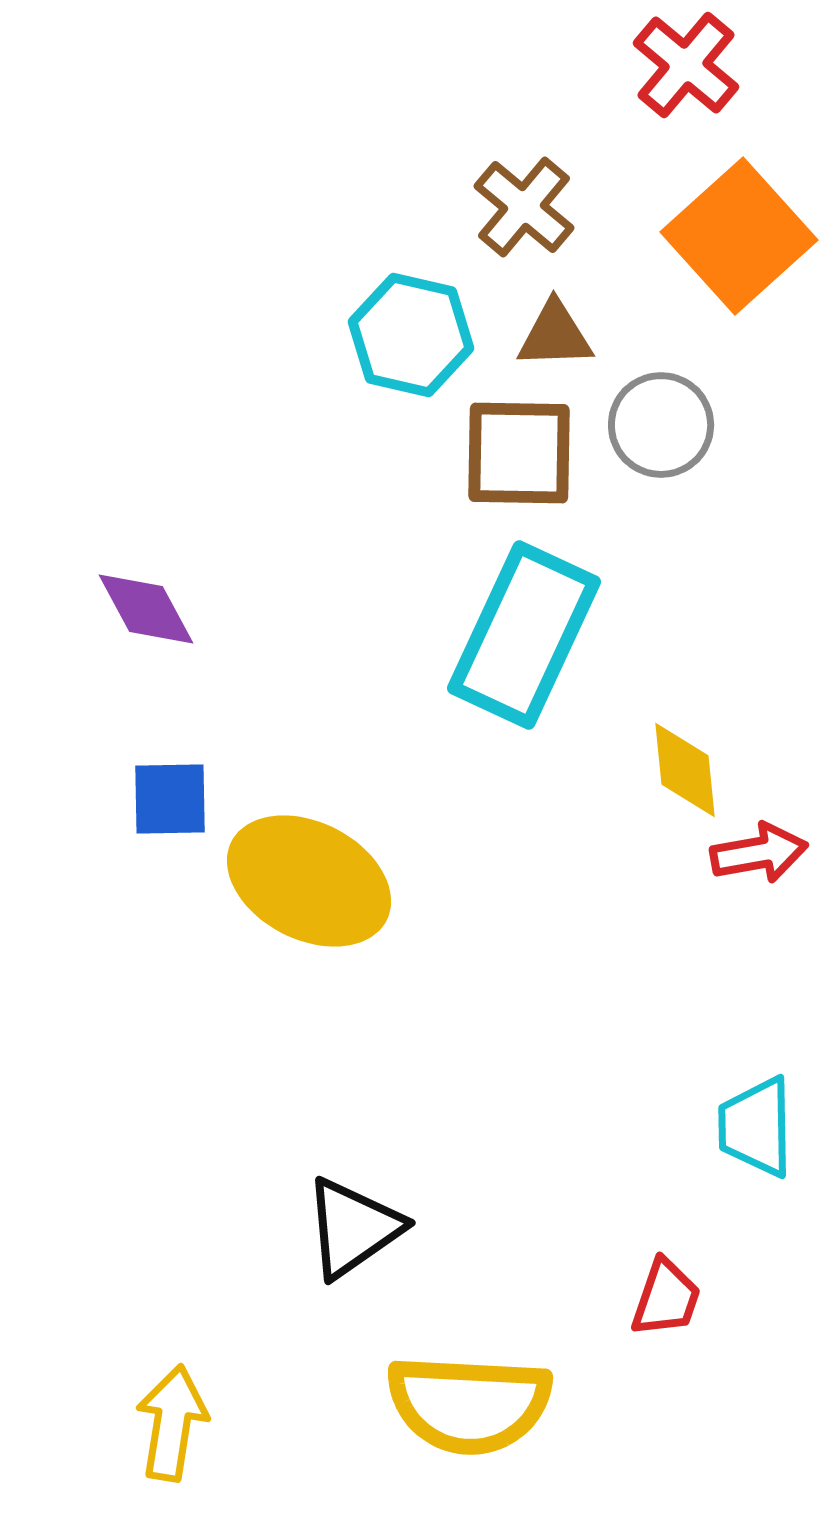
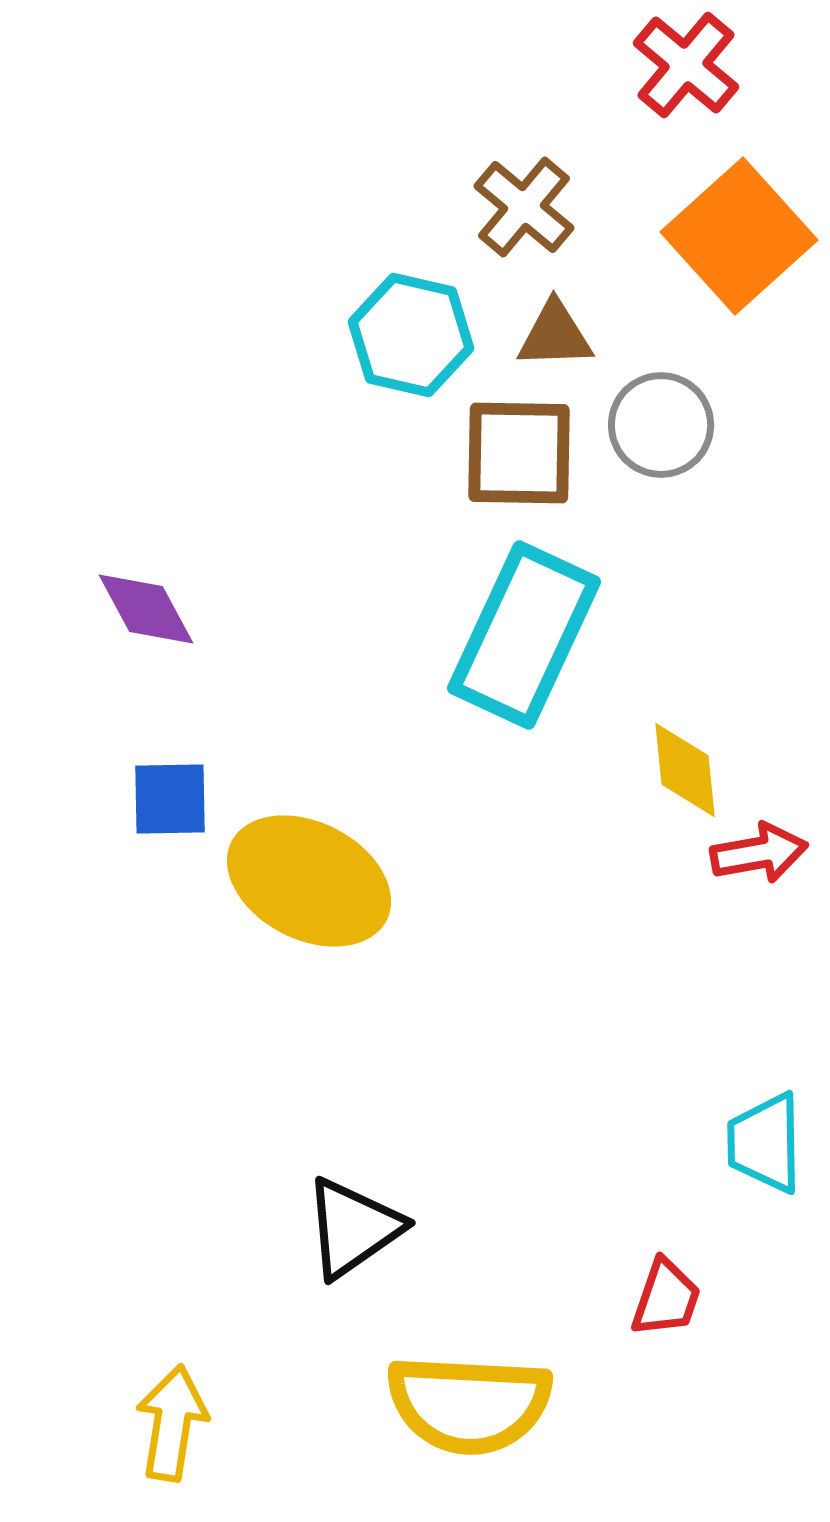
cyan trapezoid: moved 9 px right, 16 px down
